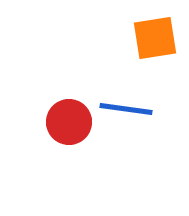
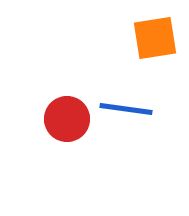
red circle: moved 2 px left, 3 px up
